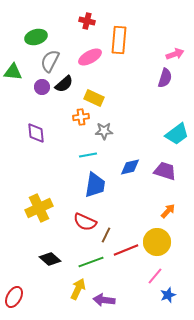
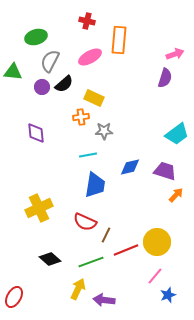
orange arrow: moved 8 px right, 16 px up
